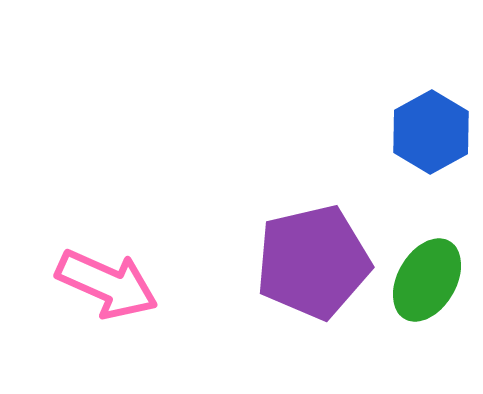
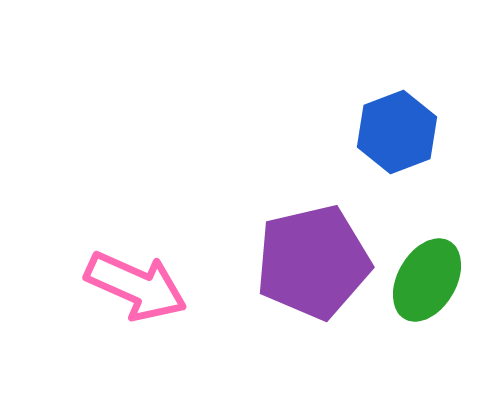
blue hexagon: moved 34 px left; rotated 8 degrees clockwise
pink arrow: moved 29 px right, 2 px down
